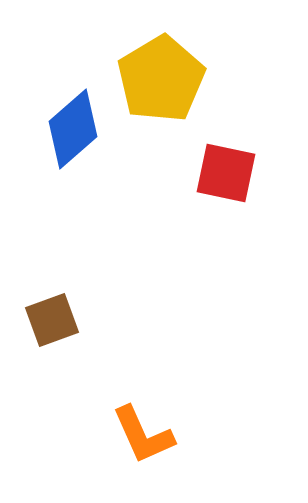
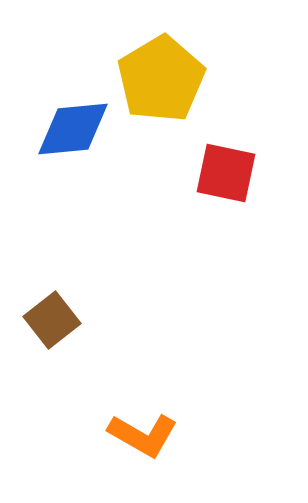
blue diamond: rotated 36 degrees clockwise
brown square: rotated 18 degrees counterclockwise
orange L-shape: rotated 36 degrees counterclockwise
